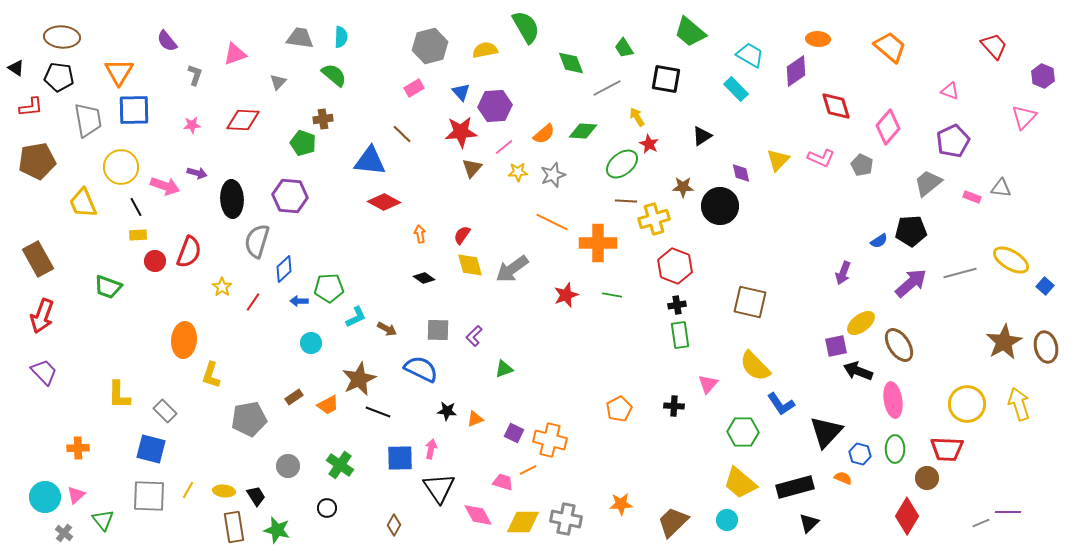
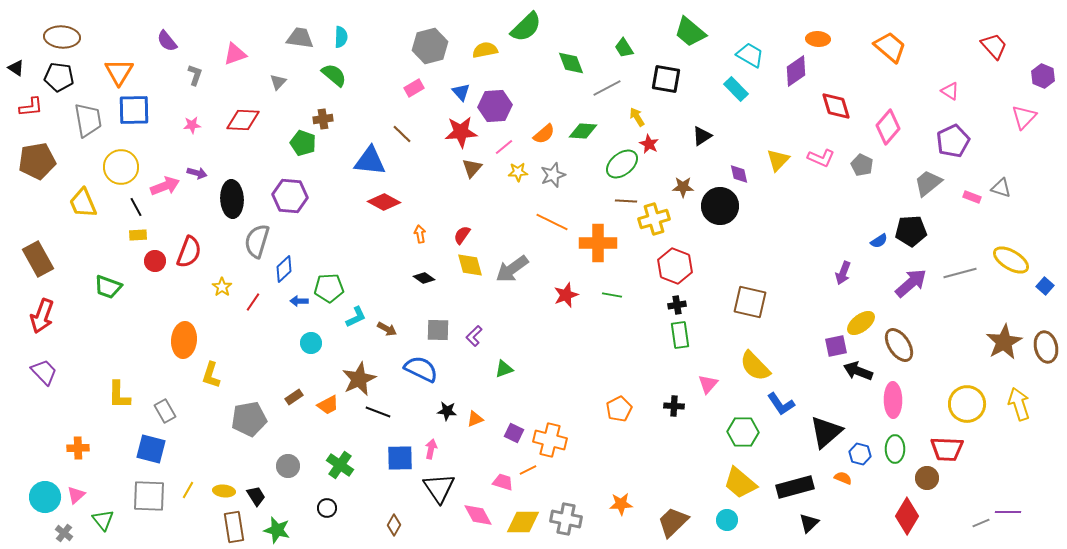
green semicircle at (526, 27): rotated 76 degrees clockwise
pink triangle at (950, 91): rotated 12 degrees clockwise
purple diamond at (741, 173): moved 2 px left, 1 px down
pink arrow at (165, 186): rotated 40 degrees counterclockwise
gray triangle at (1001, 188): rotated 10 degrees clockwise
pink ellipse at (893, 400): rotated 8 degrees clockwise
gray rectangle at (165, 411): rotated 15 degrees clockwise
black triangle at (826, 432): rotated 6 degrees clockwise
